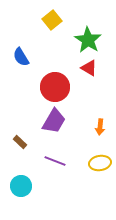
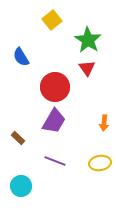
red triangle: moved 2 px left; rotated 24 degrees clockwise
orange arrow: moved 4 px right, 4 px up
brown rectangle: moved 2 px left, 4 px up
